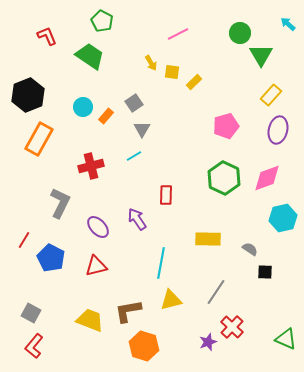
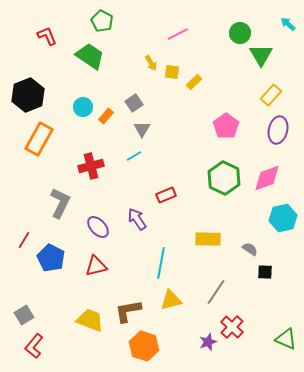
pink pentagon at (226, 126): rotated 20 degrees counterclockwise
red rectangle at (166, 195): rotated 66 degrees clockwise
gray square at (31, 313): moved 7 px left, 2 px down; rotated 30 degrees clockwise
